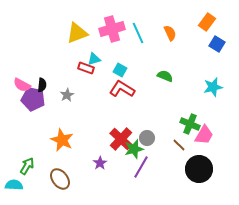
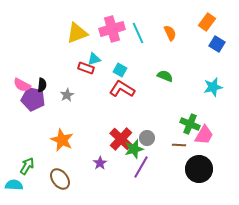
brown line: rotated 40 degrees counterclockwise
